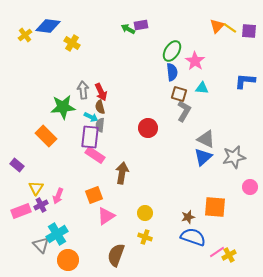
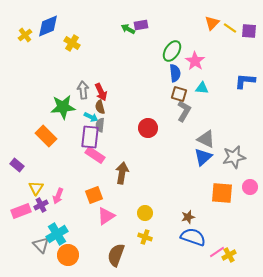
blue diamond at (48, 26): rotated 30 degrees counterclockwise
orange triangle at (217, 26): moved 5 px left, 3 px up
blue semicircle at (172, 72): moved 3 px right, 1 px down
orange square at (215, 207): moved 7 px right, 14 px up
orange circle at (68, 260): moved 5 px up
